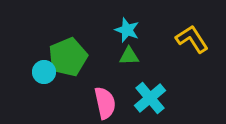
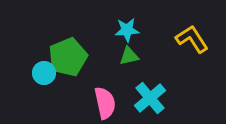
cyan star: rotated 25 degrees counterclockwise
green triangle: rotated 10 degrees counterclockwise
cyan circle: moved 1 px down
